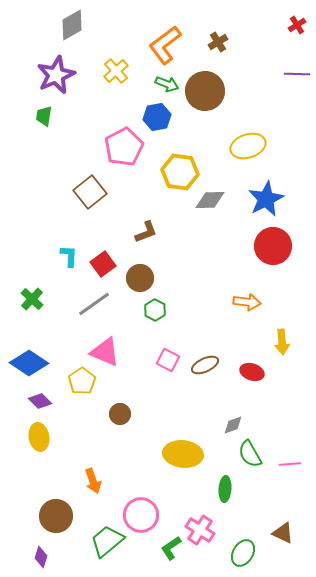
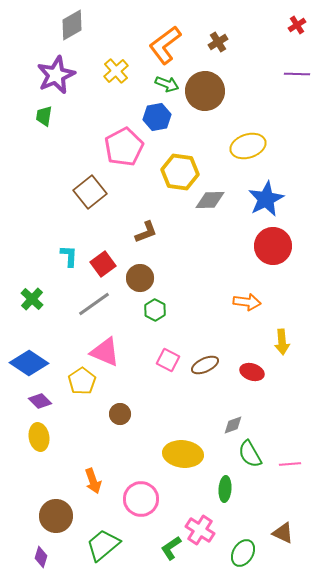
pink circle at (141, 515): moved 16 px up
green trapezoid at (107, 541): moved 4 px left, 4 px down
